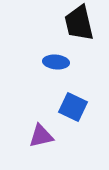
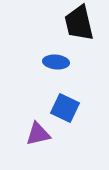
blue square: moved 8 px left, 1 px down
purple triangle: moved 3 px left, 2 px up
